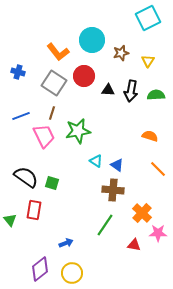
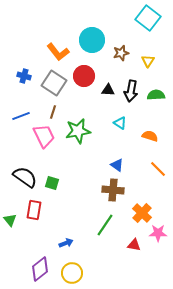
cyan square: rotated 25 degrees counterclockwise
blue cross: moved 6 px right, 4 px down
brown line: moved 1 px right, 1 px up
cyan triangle: moved 24 px right, 38 px up
black semicircle: moved 1 px left
